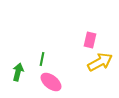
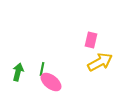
pink rectangle: moved 1 px right
green line: moved 10 px down
